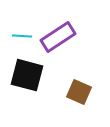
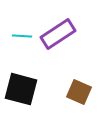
purple rectangle: moved 3 px up
black square: moved 6 px left, 14 px down
